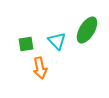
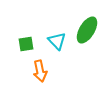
orange arrow: moved 3 px down
